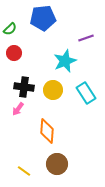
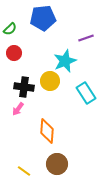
yellow circle: moved 3 px left, 9 px up
